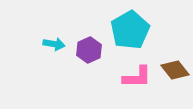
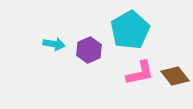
brown diamond: moved 6 px down
pink L-shape: moved 3 px right, 4 px up; rotated 12 degrees counterclockwise
